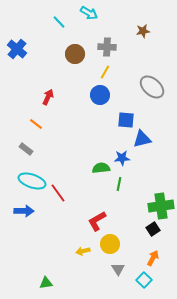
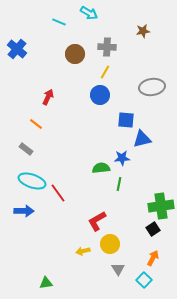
cyan line: rotated 24 degrees counterclockwise
gray ellipse: rotated 50 degrees counterclockwise
